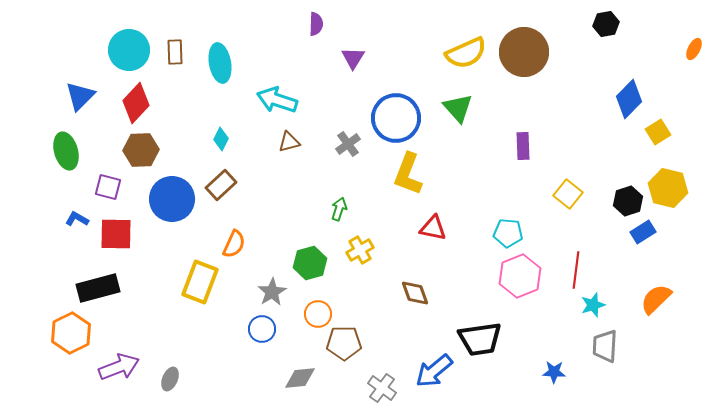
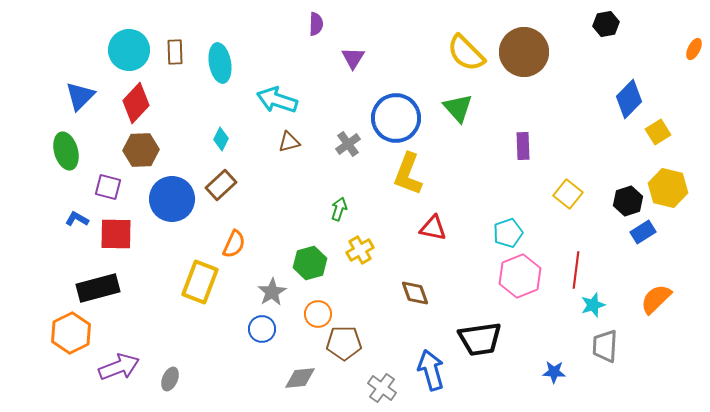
yellow semicircle at (466, 53): rotated 69 degrees clockwise
cyan pentagon at (508, 233): rotated 24 degrees counterclockwise
blue arrow at (434, 371): moved 3 px left, 1 px up; rotated 114 degrees clockwise
